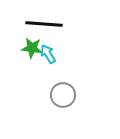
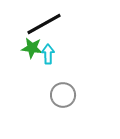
black line: rotated 33 degrees counterclockwise
cyan arrow: rotated 30 degrees clockwise
